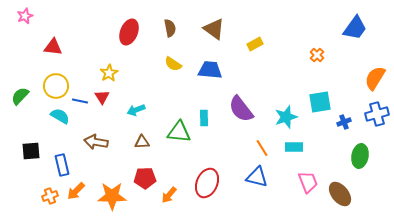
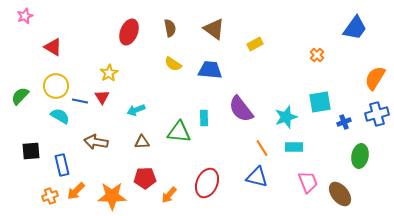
red triangle at (53, 47): rotated 24 degrees clockwise
